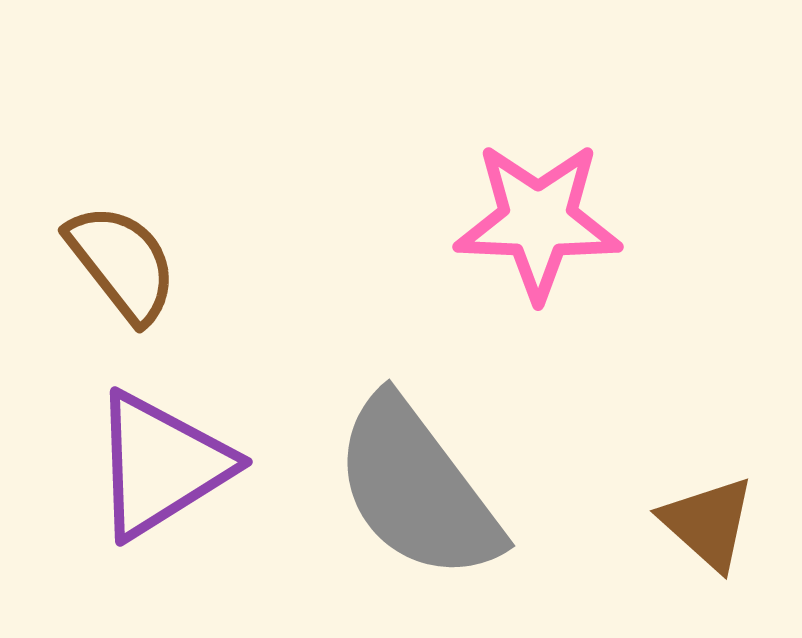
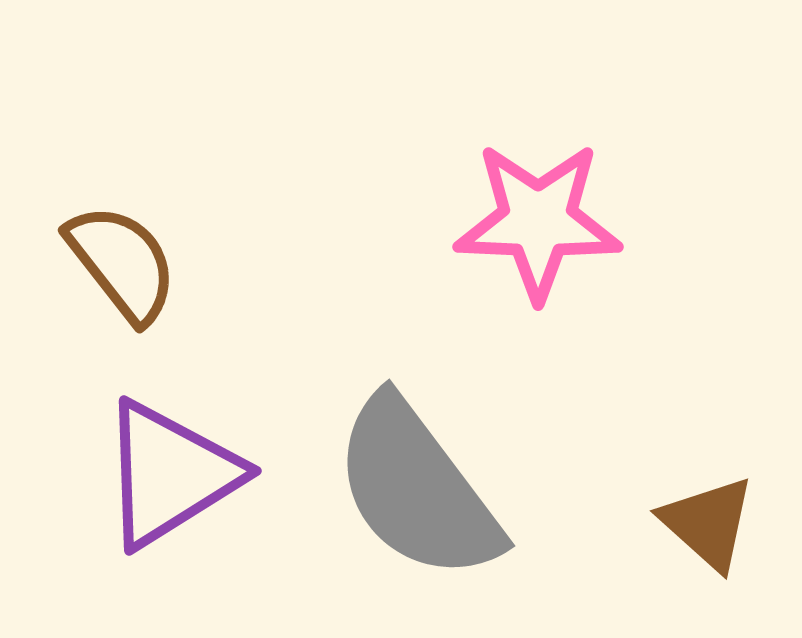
purple triangle: moved 9 px right, 9 px down
